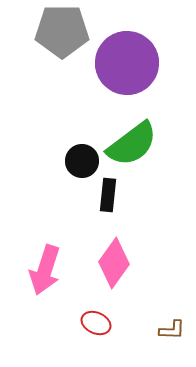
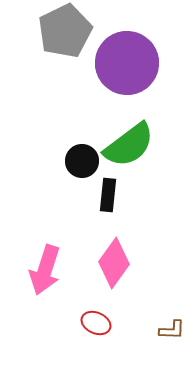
gray pentagon: moved 3 px right; rotated 26 degrees counterclockwise
green semicircle: moved 3 px left, 1 px down
